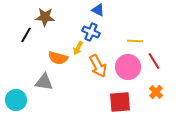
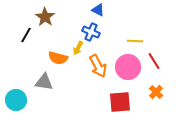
brown star: rotated 30 degrees clockwise
